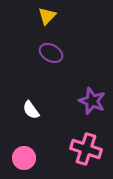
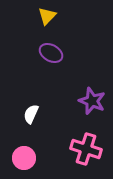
white semicircle: moved 4 px down; rotated 60 degrees clockwise
